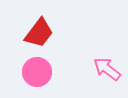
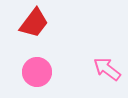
red trapezoid: moved 5 px left, 10 px up
